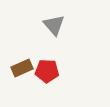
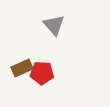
red pentagon: moved 5 px left, 2 px down
